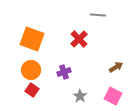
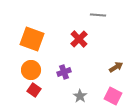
red square: moved 2 px right
